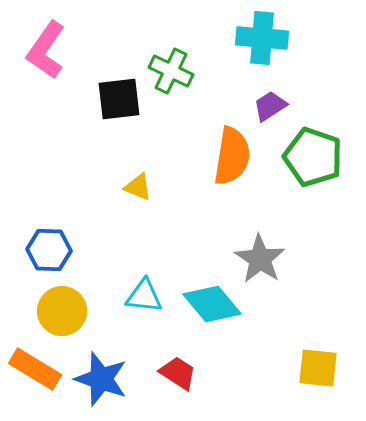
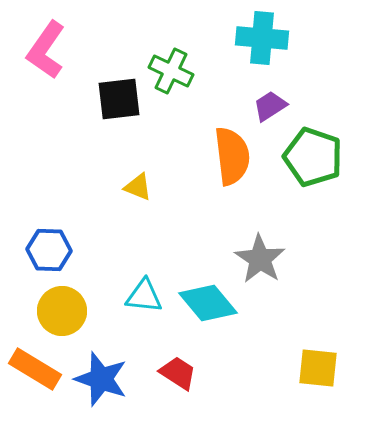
orange semicircle: rotated 16 degrees counterclockwise
cyan diamond: moved 4 px left, 1 px up
